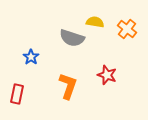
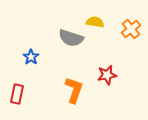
orange cross: moved 4 px right; rotated 12 degrees clockwise
gray semicircle: moved 1 px left
red star: rotated 30 degrees counterclockwise
orange L-shape: moved 6 px right, 4 px down
